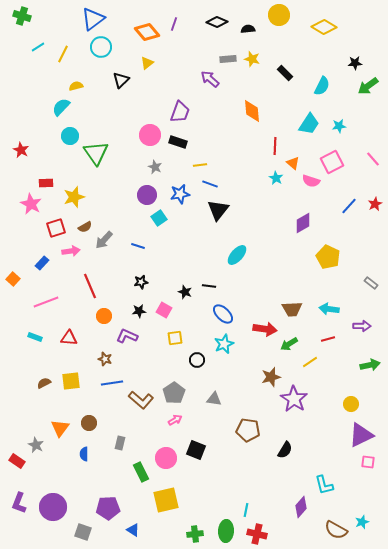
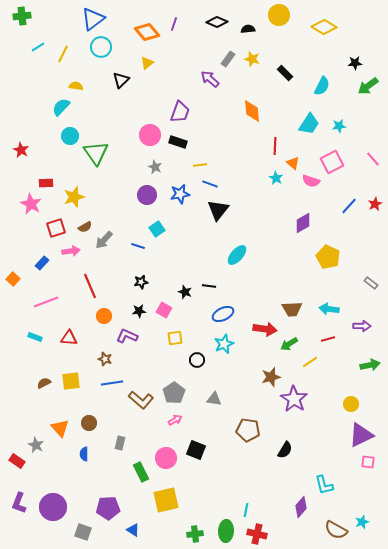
green cross at (22, 16): rotated 24 degrees counterclockwise
gray rectangle at (228, 59): rotated 49 degrees counterclockwise
yellow semicircle at (76, 86): rotated 24 degrees clockwise
cyan square at (159, 218): moved 2 px left, 11 px down
blue ellipse at (223, 314): rotated 70 degrees counterclockwise
orange triangle at (60, 428): rotated 18 degrees counterclockwise
